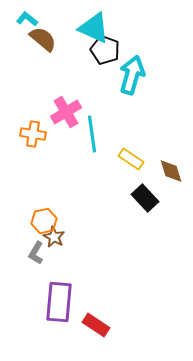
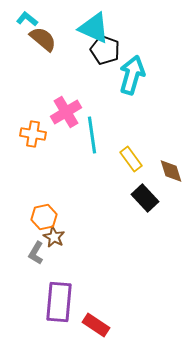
cyan line: moved 1 px down
yellow rectangle: rotated 20 degrees clockwise
orange hexagon: moved 4 px up
